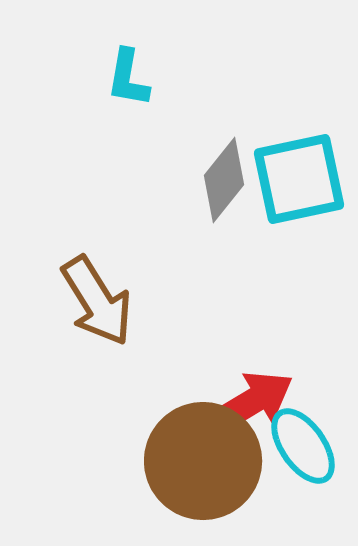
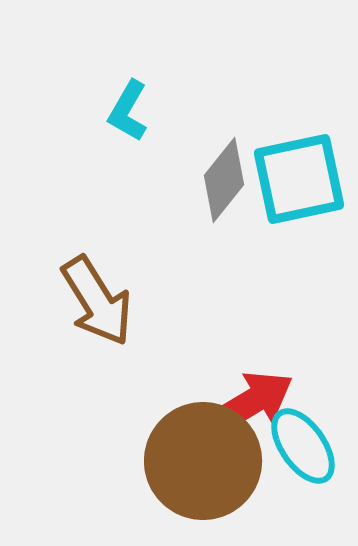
cyan L-shape: moved 33 px down; rotated 20 degrees clockwise
